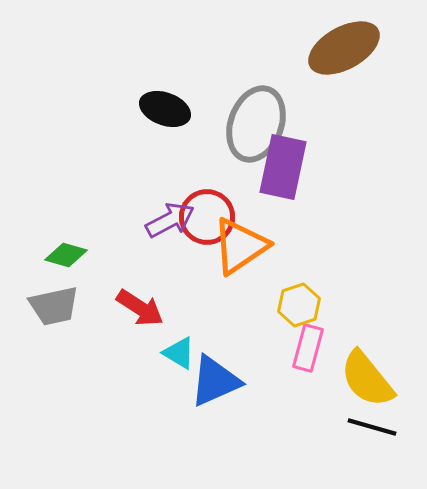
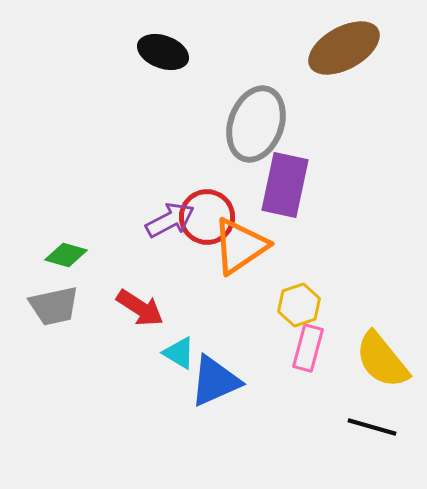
black ellipse: moved 2 px left, 57 px up
purple rectangle: moved 2 px right, 18 px down
yellow semicircle: moved 15 px right, 19 px up
